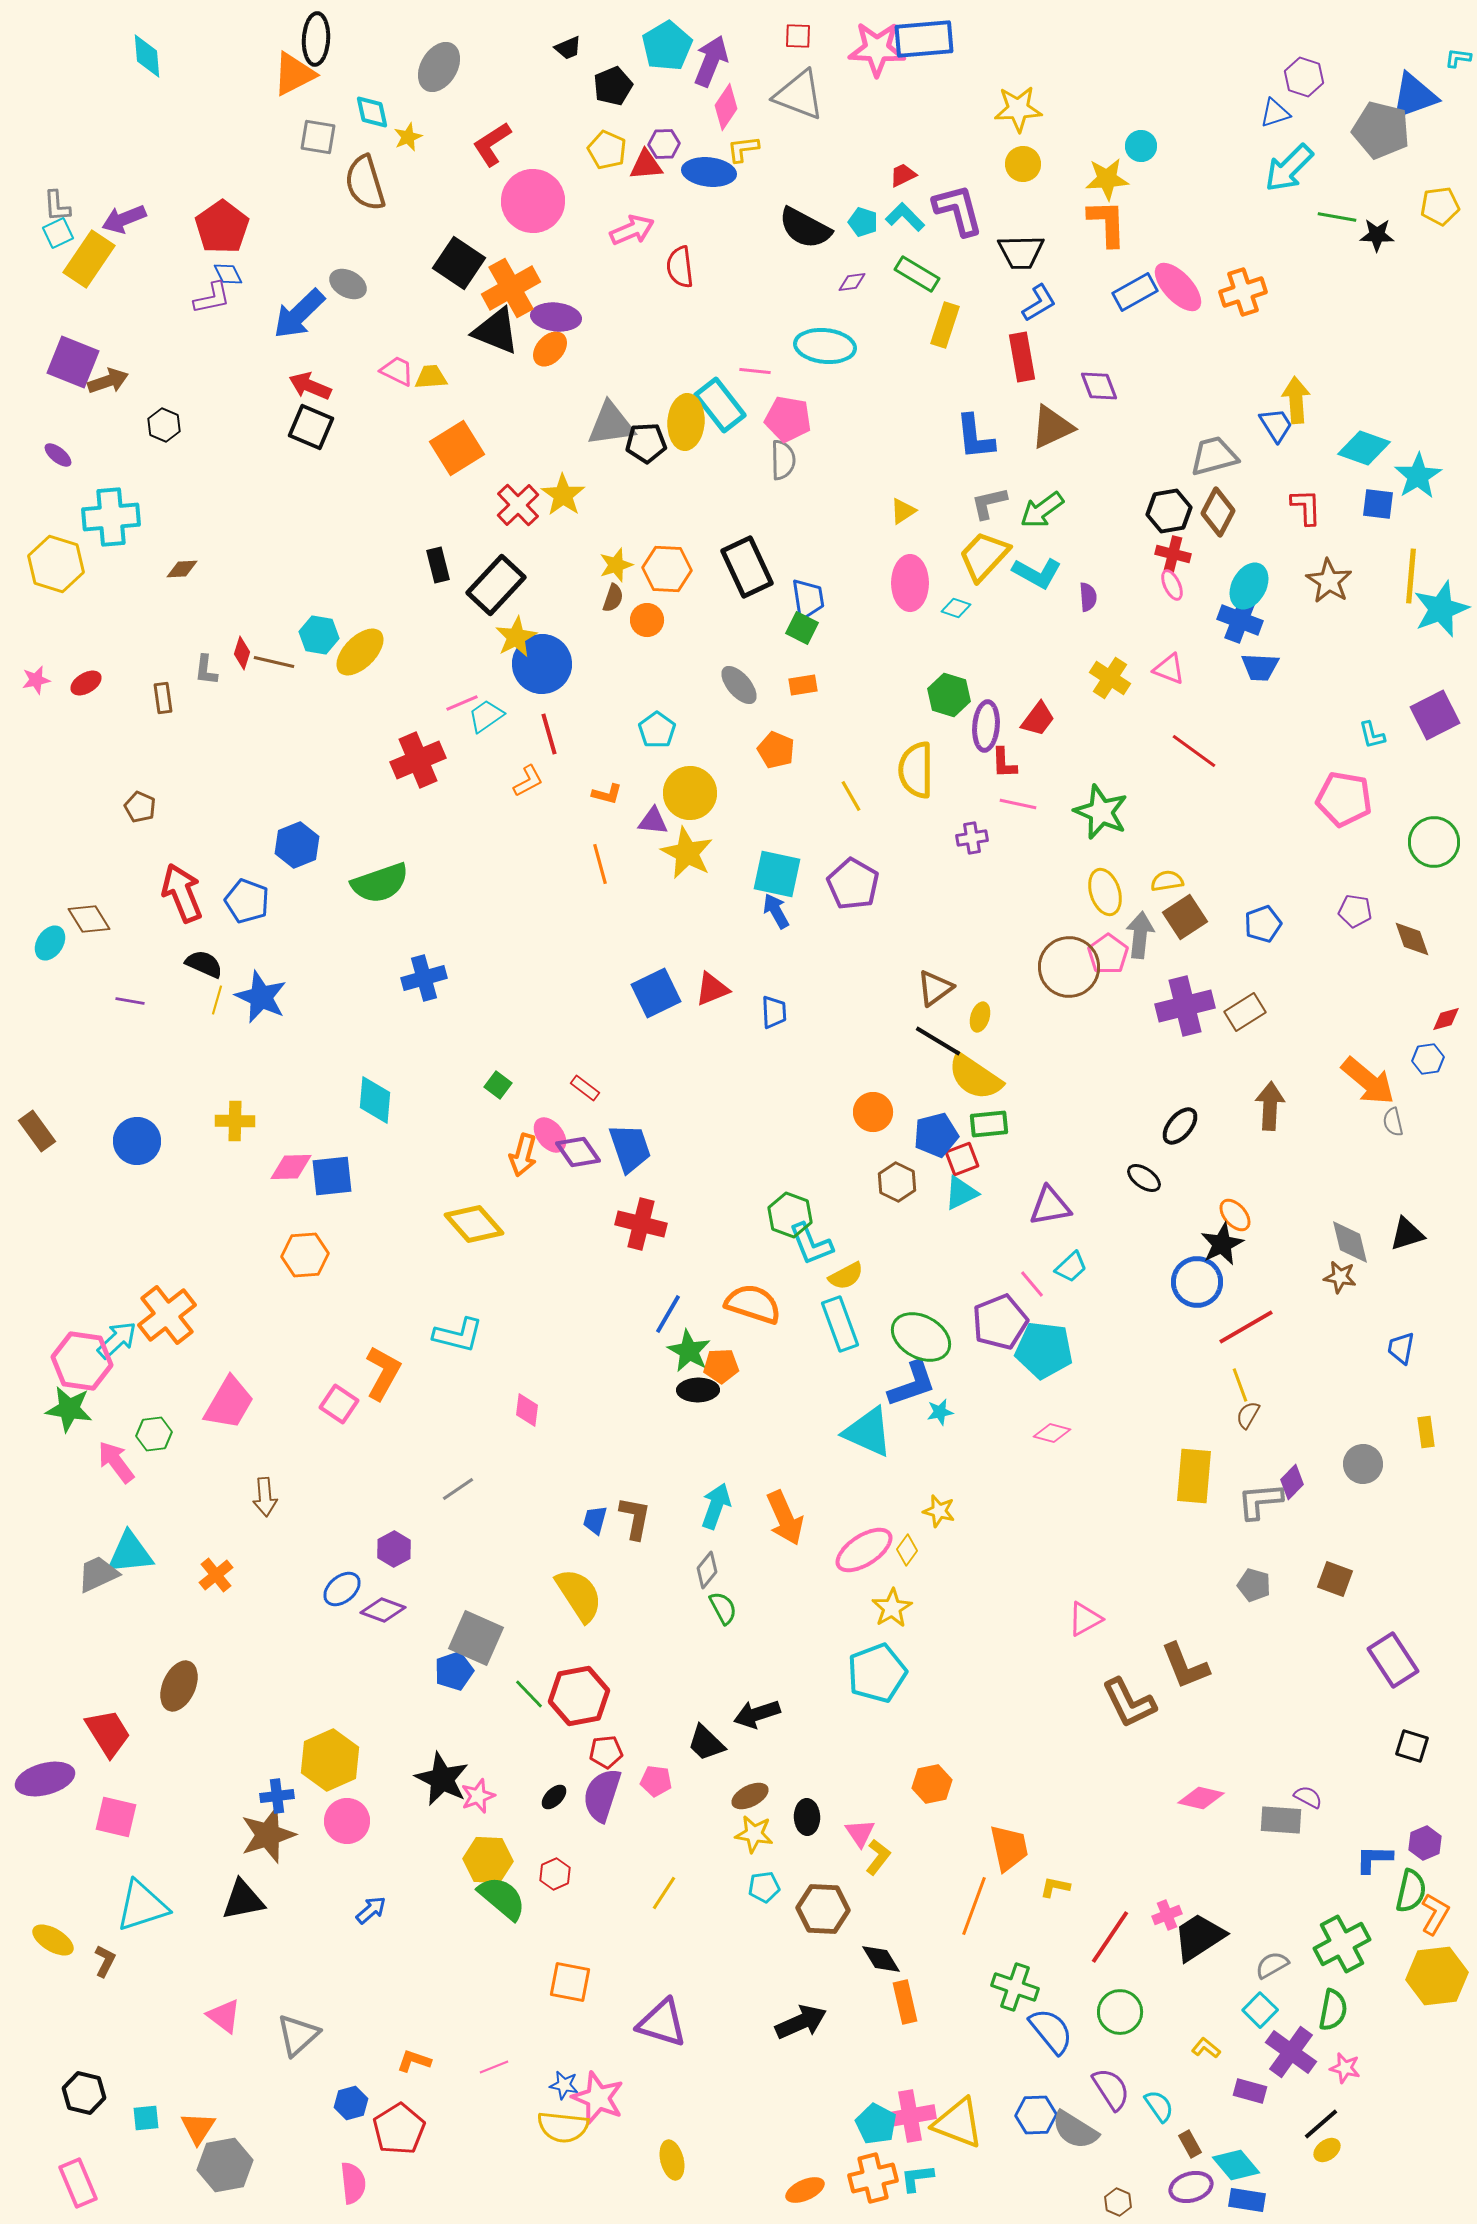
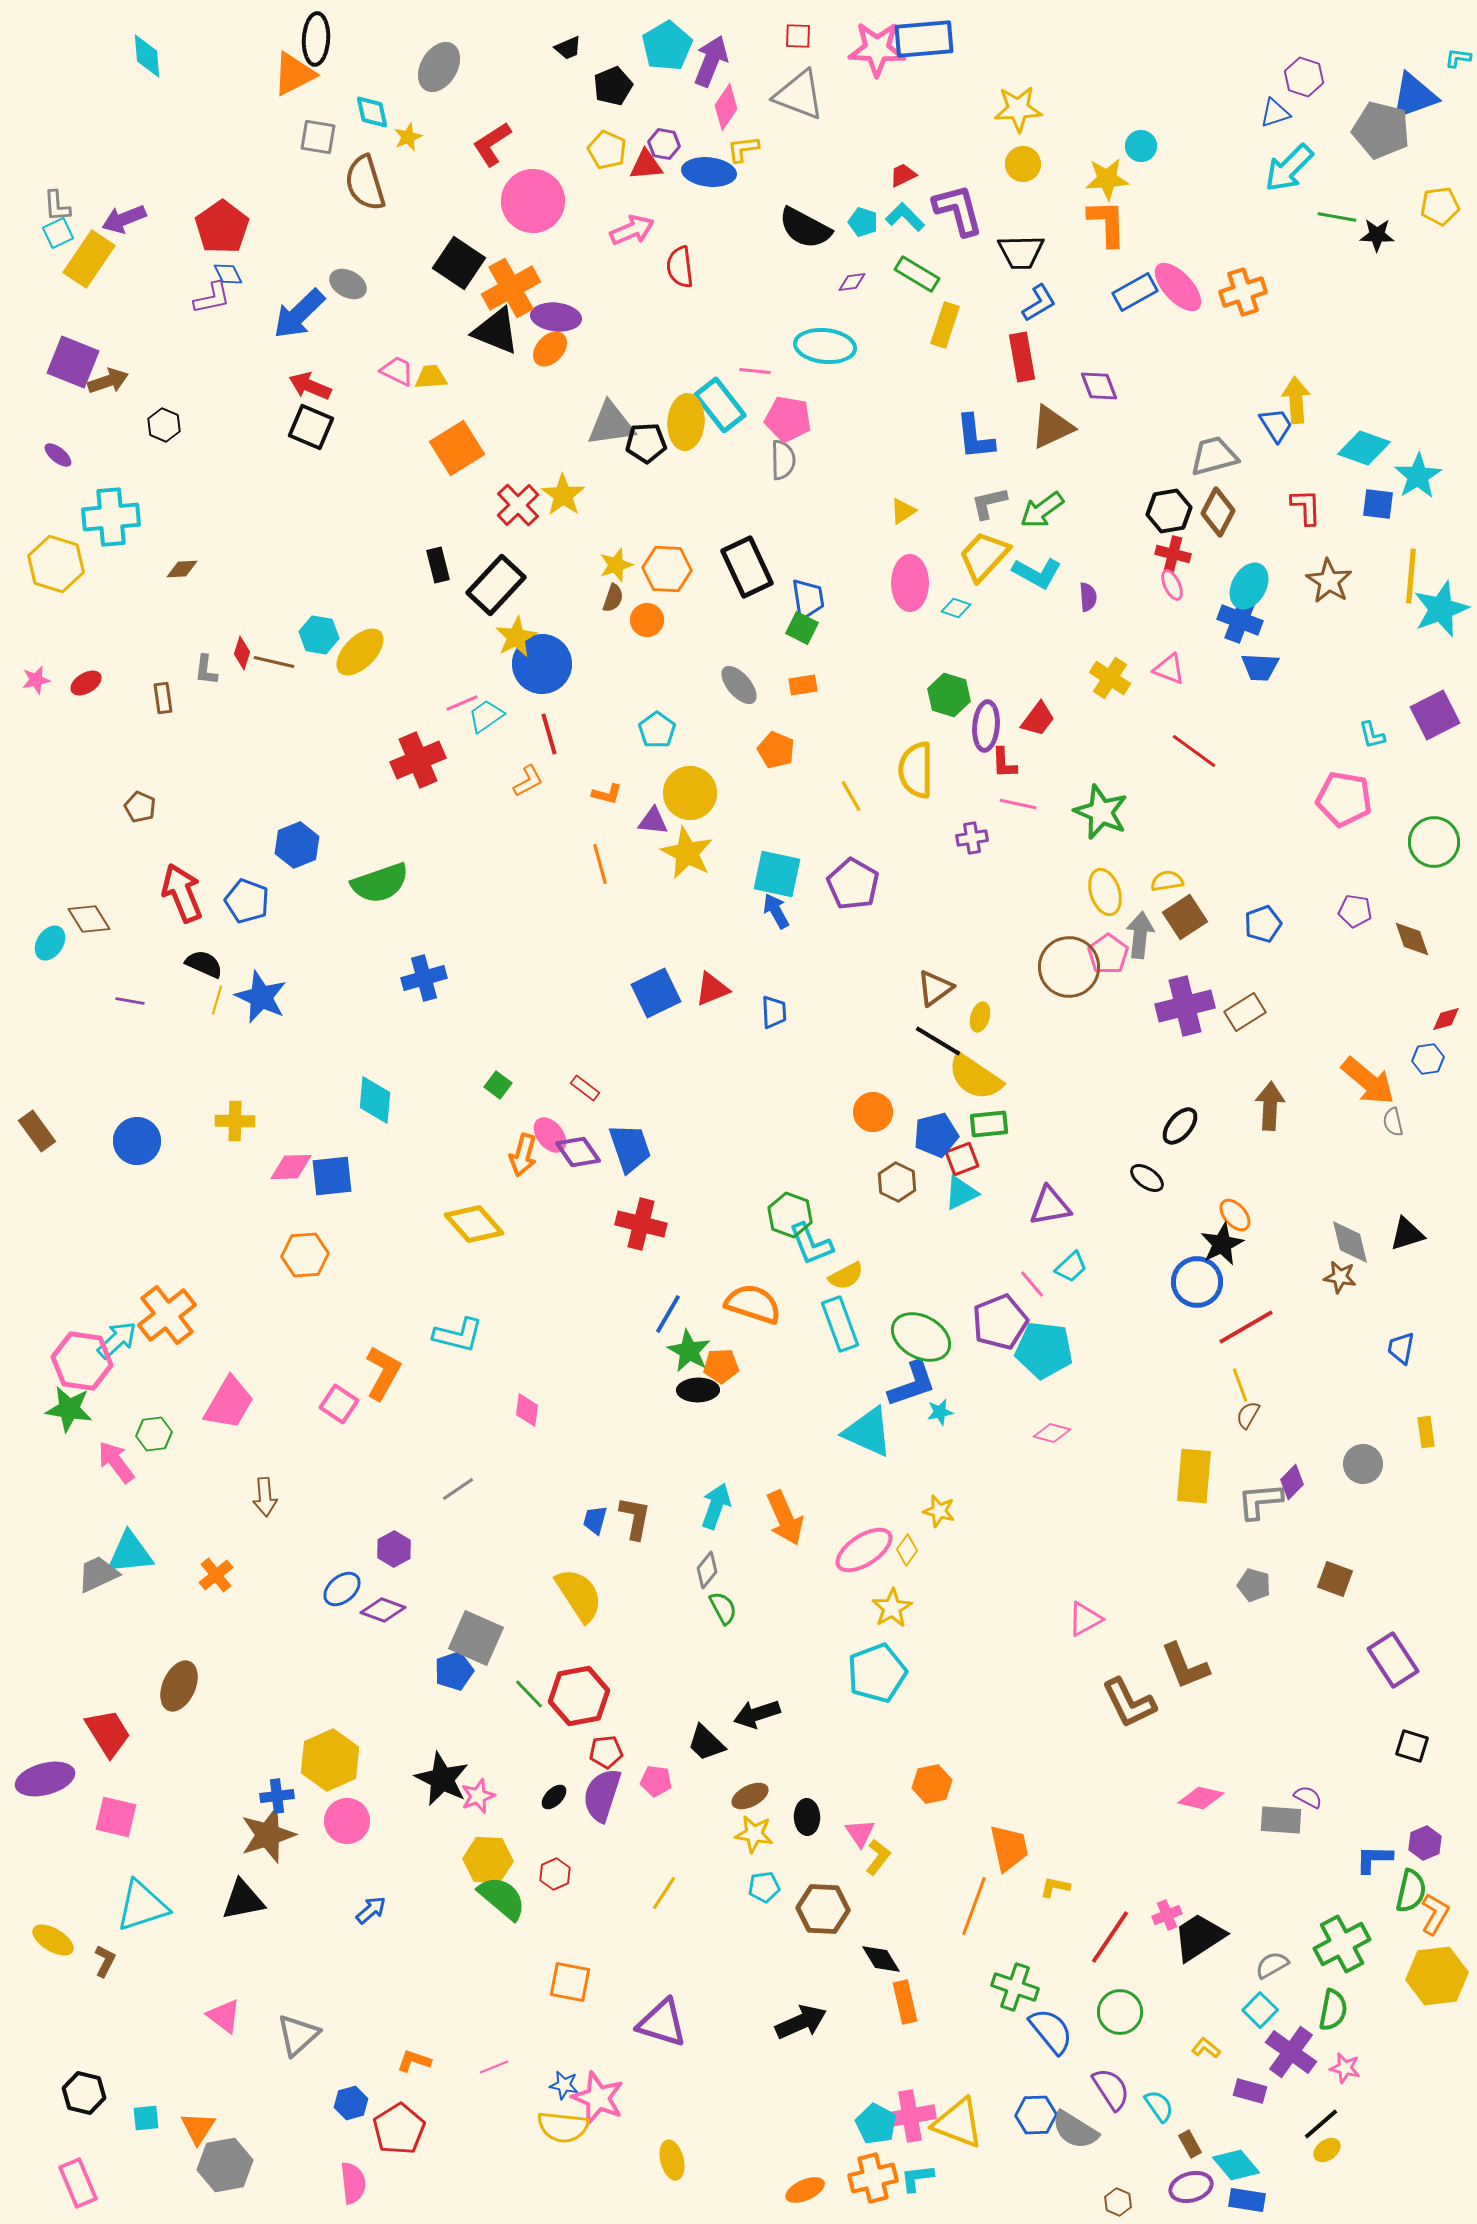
purple hexagon at (664, 144): rotated 12 degrees clockwise
black ellipse at (1144, 1178): moved 3 px right
